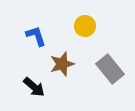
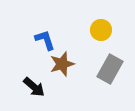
yellow circle: moved 16 px right, 4 px down
blue L-shape: moved 9 px right, 4 px down
gray rectangle: rotated 68 degrees clockwise
